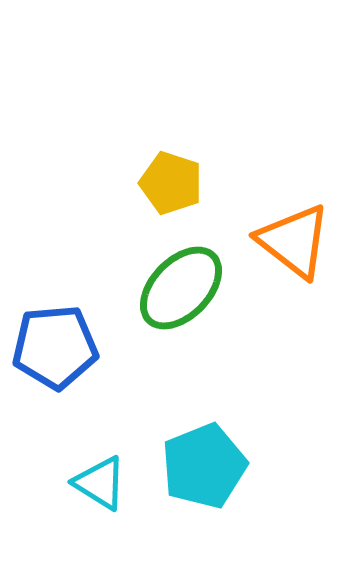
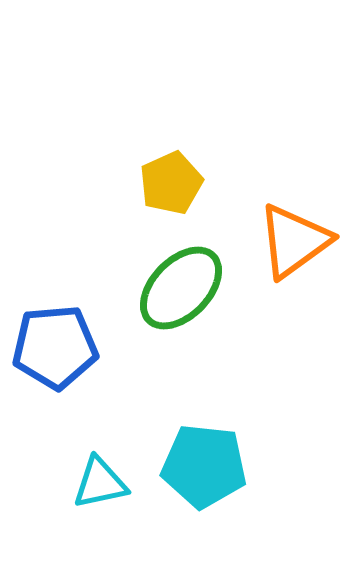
yellow pentagon: rotated 30 degrees clockwise
orange triangle: rotated 46 degrees clockwise
cyan pentagon: rotated 28 degrees clockwise
cyan triangle: rotated 44 degrees counterclockwise
